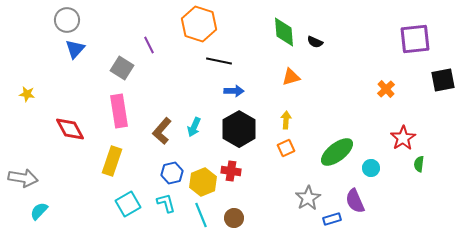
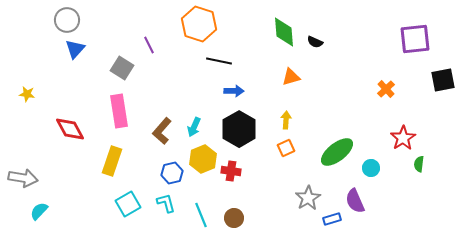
yellow hexagon: moved 23 px up
